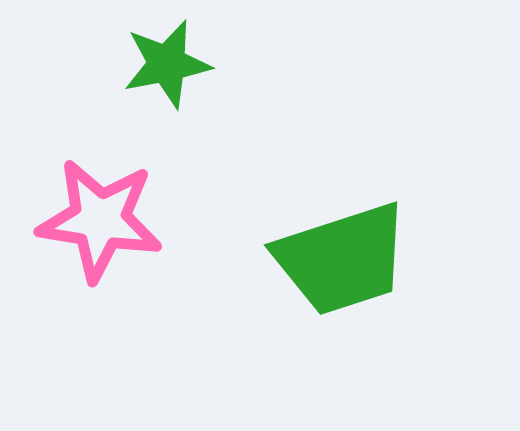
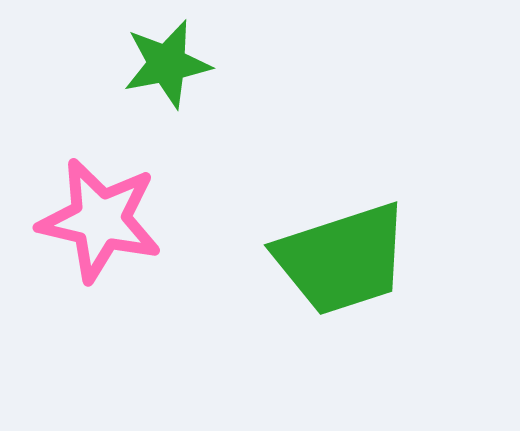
pink star: rotated 4 degrees clockwise
